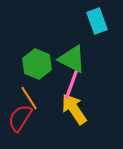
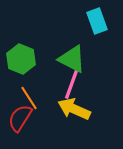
green hexagon: moved 16 px left, 5 px up
yellow arrow: rotated 32 degrees counterclockwise
